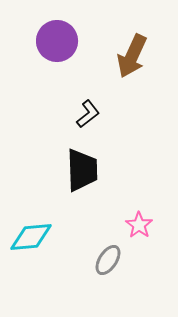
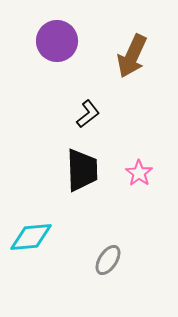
pink star: moved 52 px up
